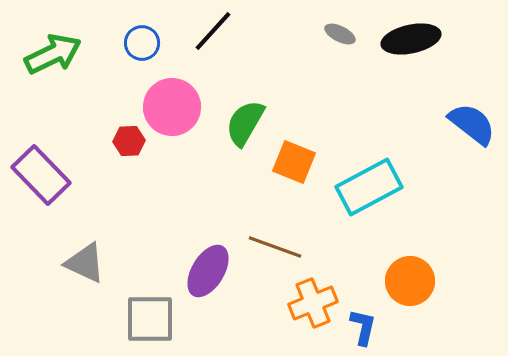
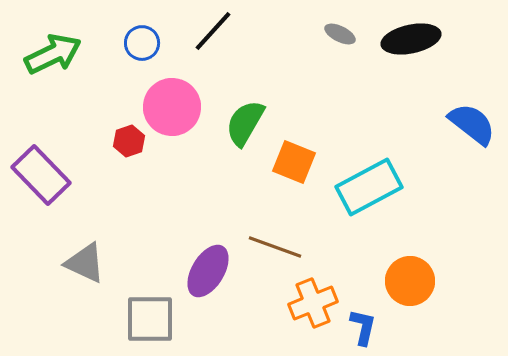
red hexagon: rotated 16 degrees counterclockwise
